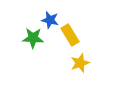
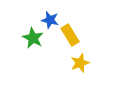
green star: rotated 25 degrees clockwise
